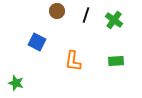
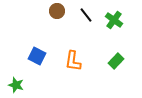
black line: rotated 56 degrees counterclockwise
blue square: moved 14 px down
green rectangle: rotated 42 degrees counterclockwise
green star: moved 2 px down
